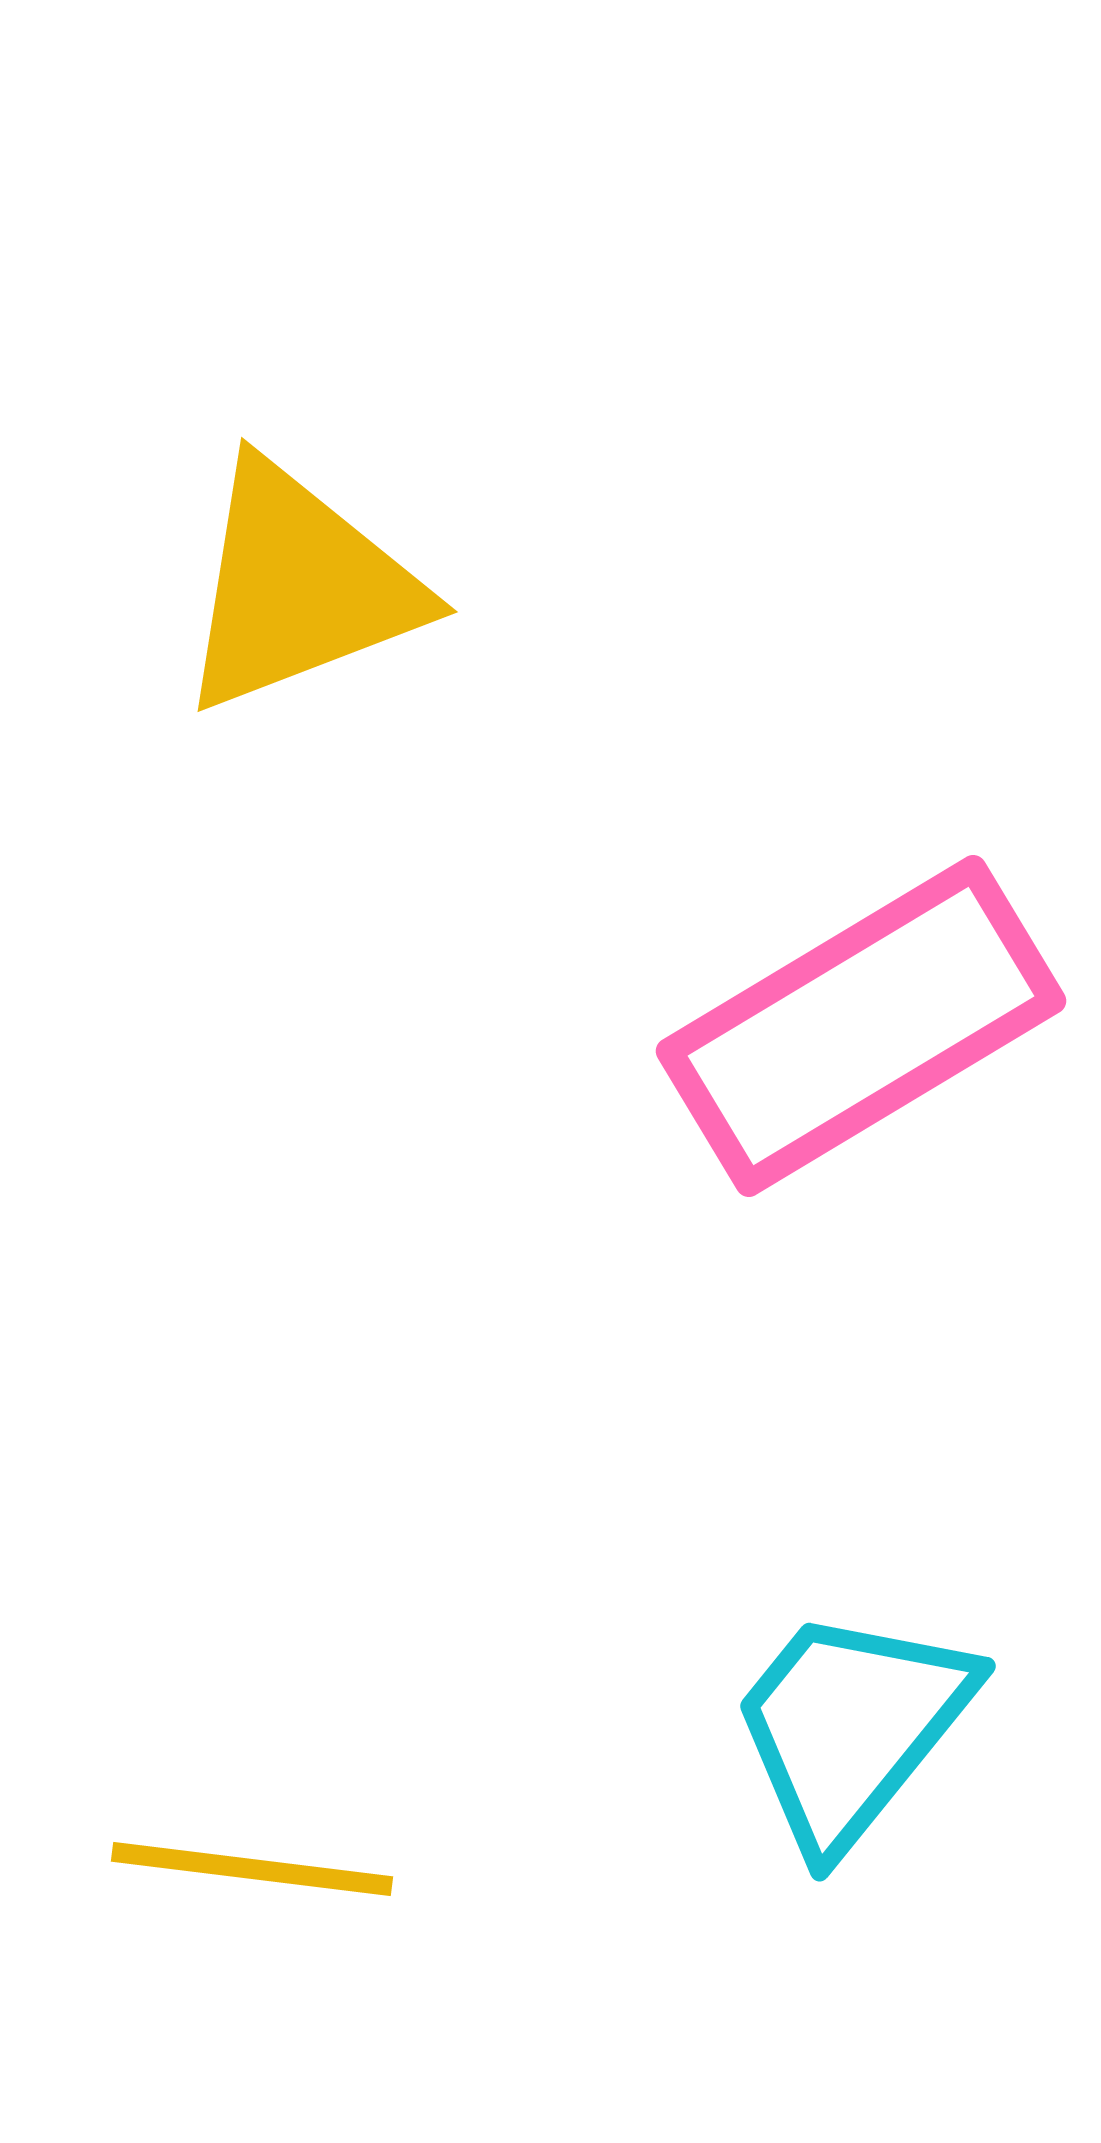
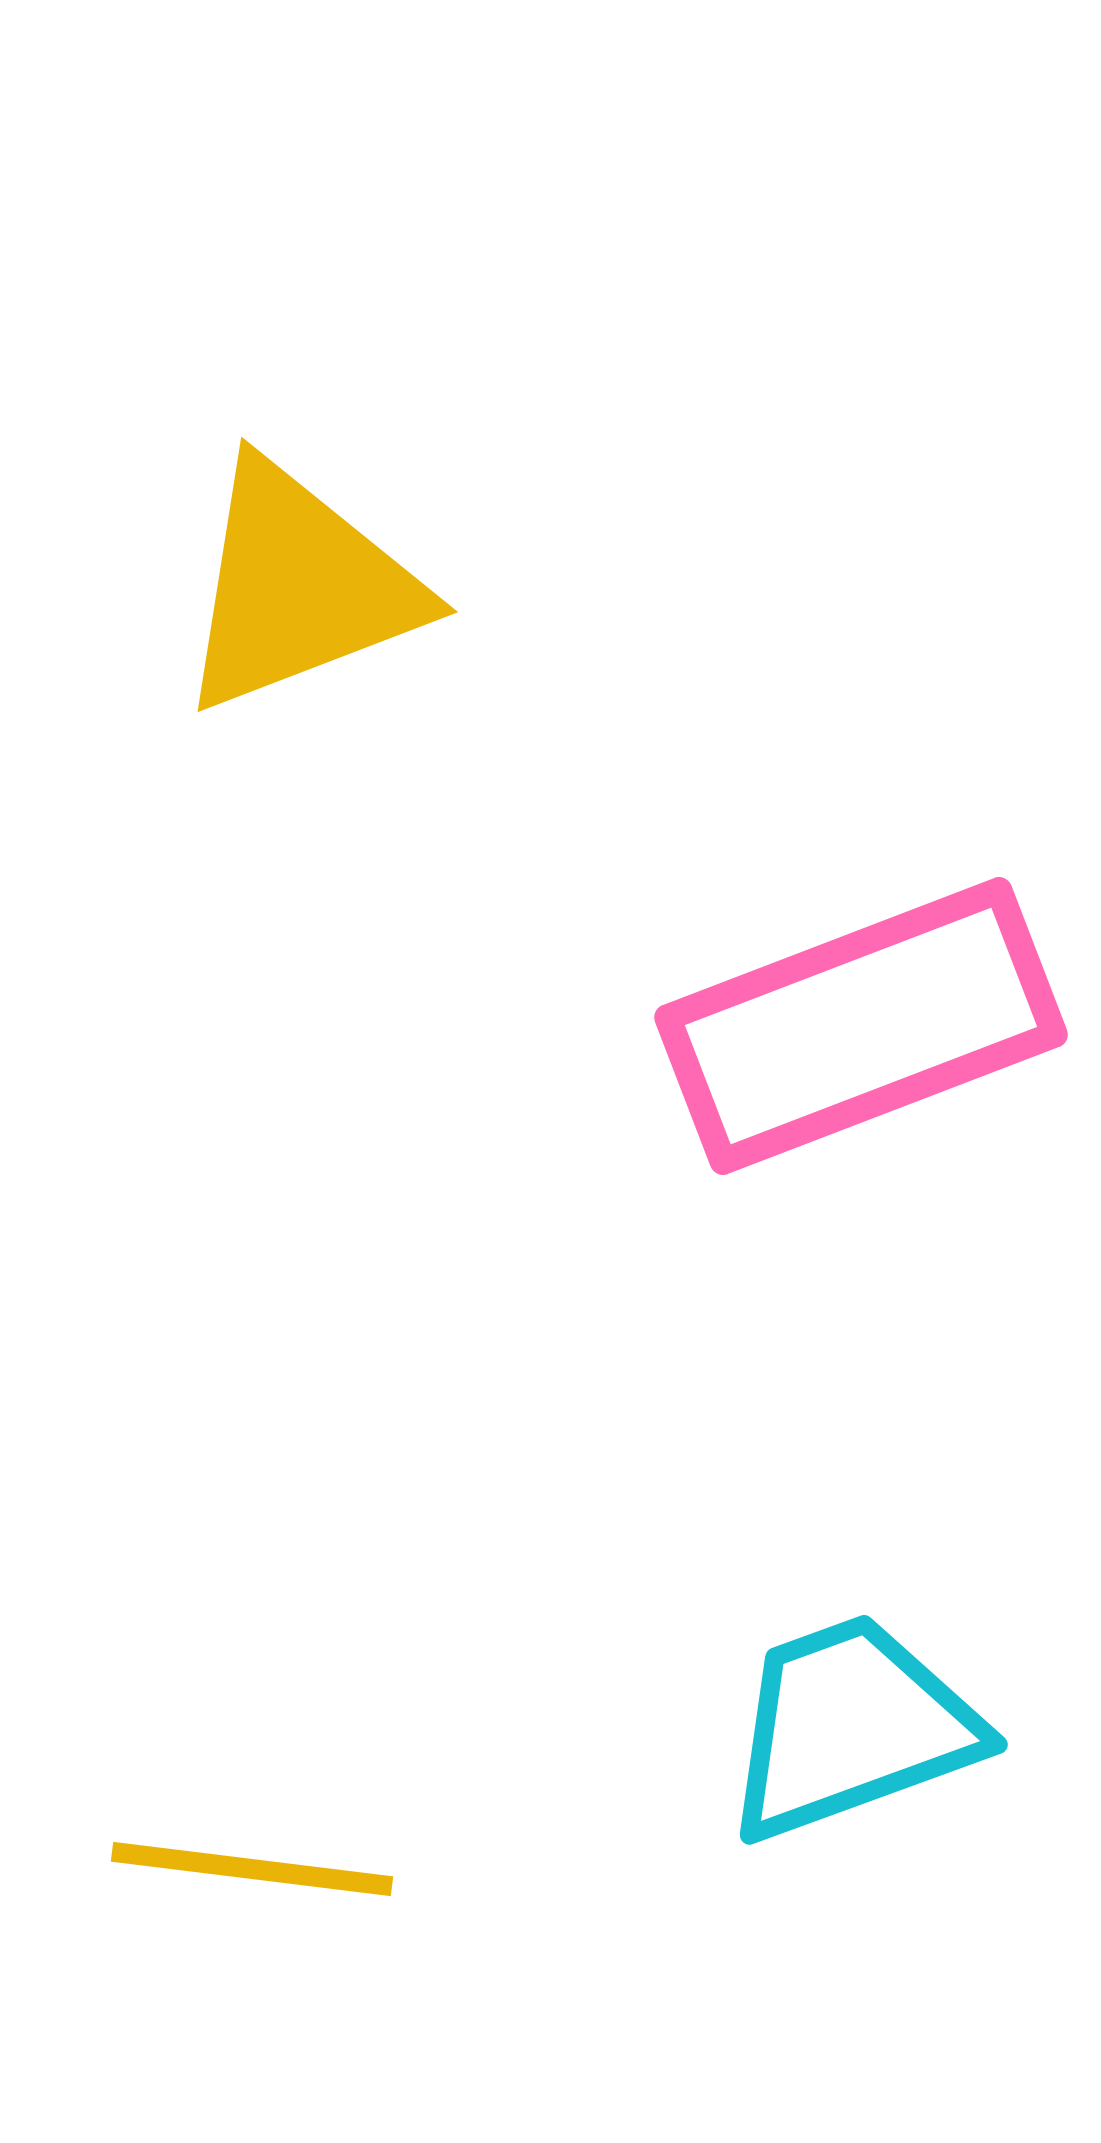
pink rectangle: rotated 10 degrees clockwise
cyan trapezoid: rotated 31 degrees clockwise
